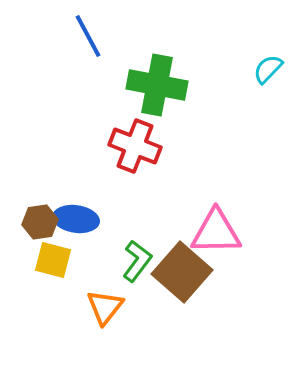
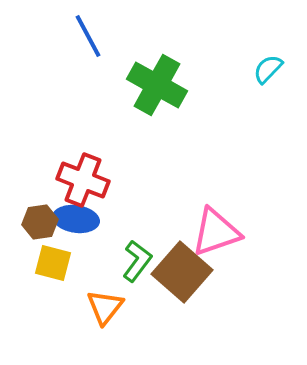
green cross: rotated 18 degrees clockwise
red cross: moved 52 px left, 34 px down
pink triangle: rotated 18 degrees counterclockwise
yellow square: moved 3 px down
